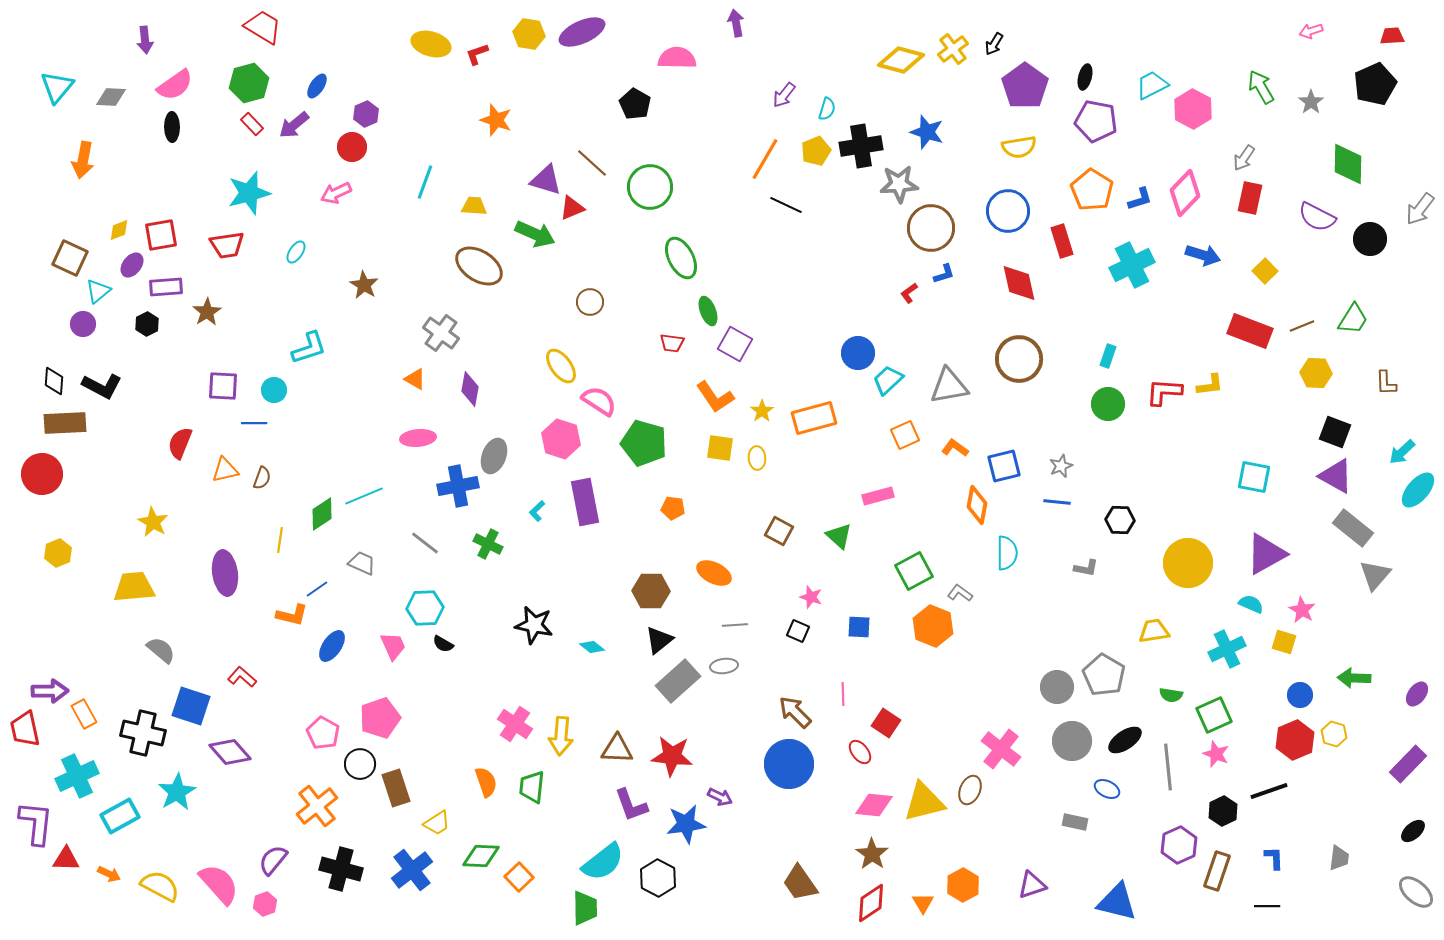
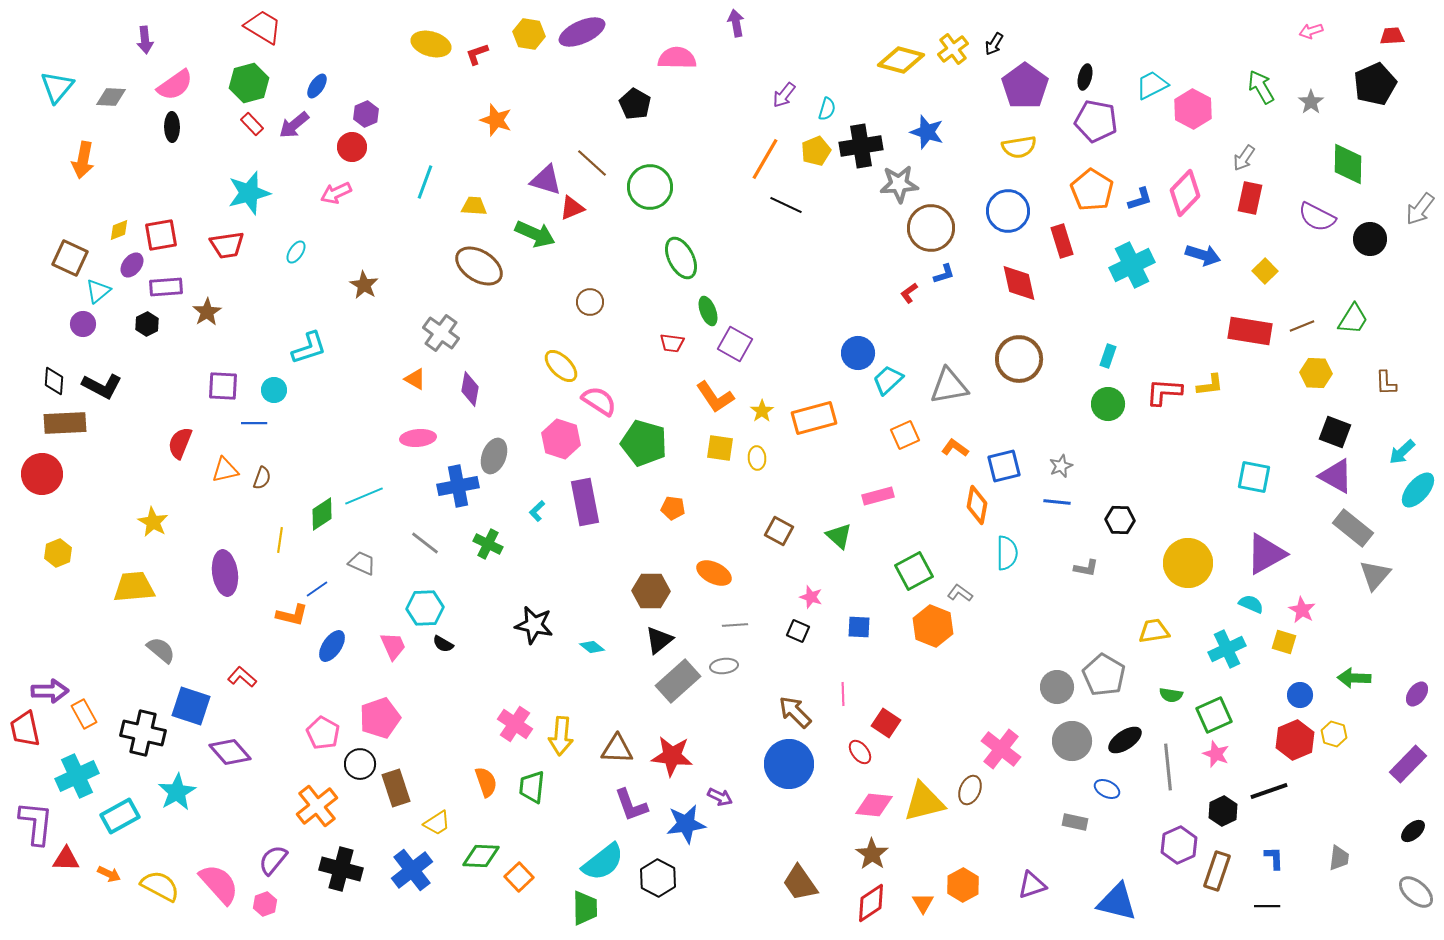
red rectangle at (1250, 331): rotated 12 degrees counterclockwise
yellow ellipse at (561, 366): rotated 9 degrees counterclockwise
